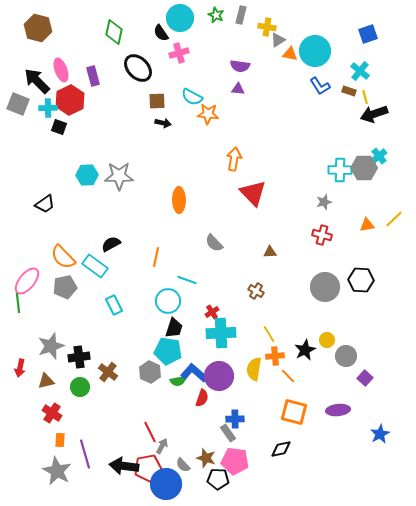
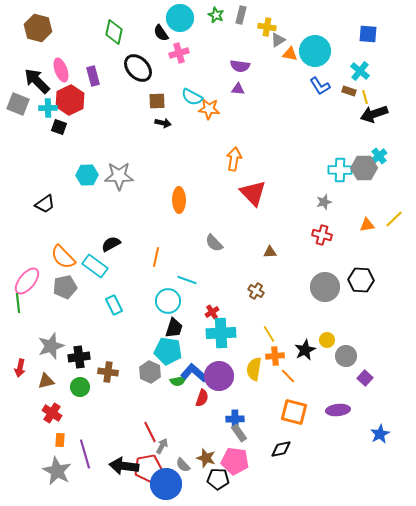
blue square at (368, 34): rotated 24 degrees clockwise
orange star at (208, 114): moved 1 px right, 5 px up
brown cross at (108, 372): rotated 30 degrees counterclockwise
gray rectangle at (228, 433): moved 11 px right
